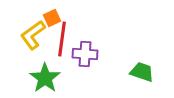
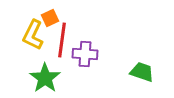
orange square: moved 2 px left
yellow L-shape: rotated 28 degrees counterclockwise
red line: moved 1 px down
